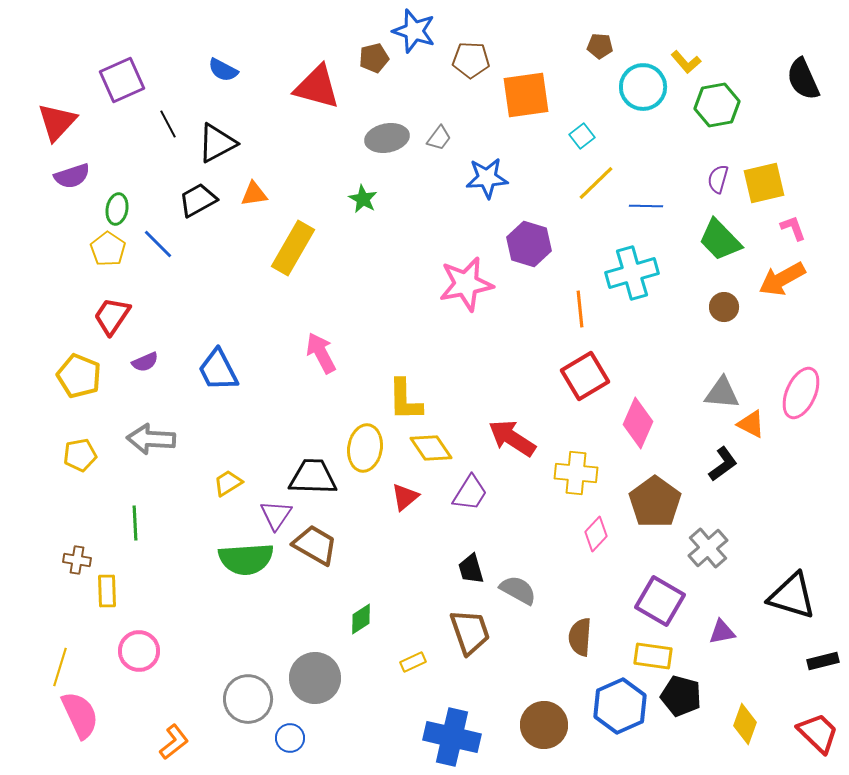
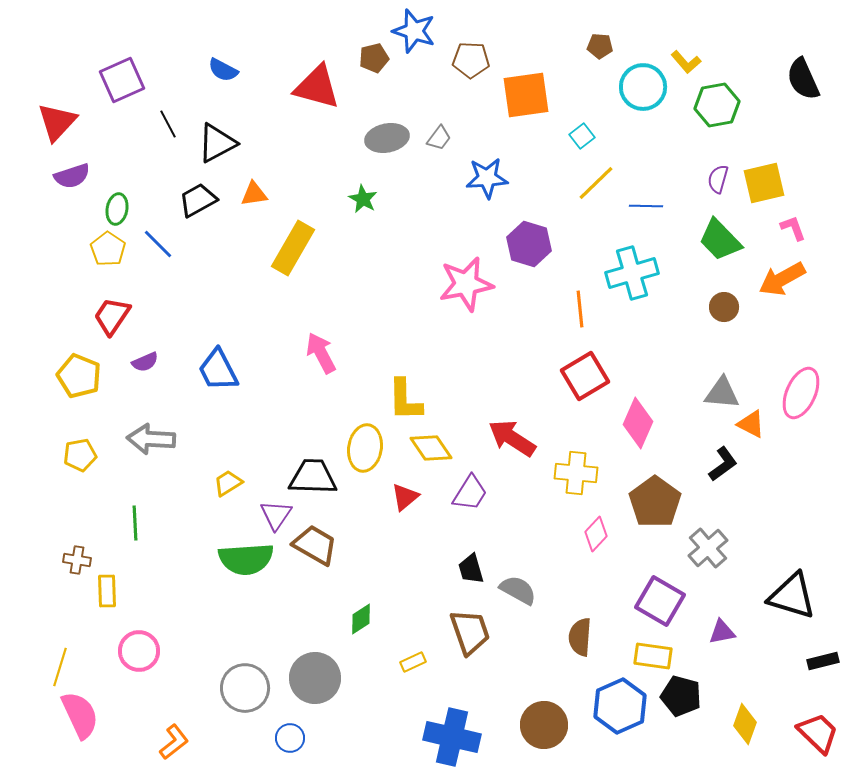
gray circle at (248, 699): moved 3 px left, 11 px up
